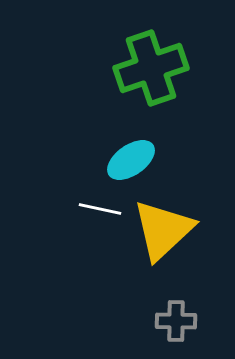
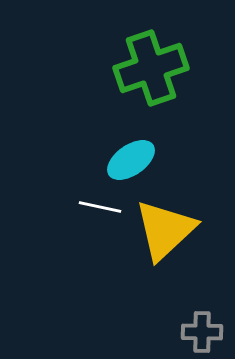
white line: moved 2 px up
yellow triangle: moved 2 px right
gray cross: moved 26 px right, 11 px down
